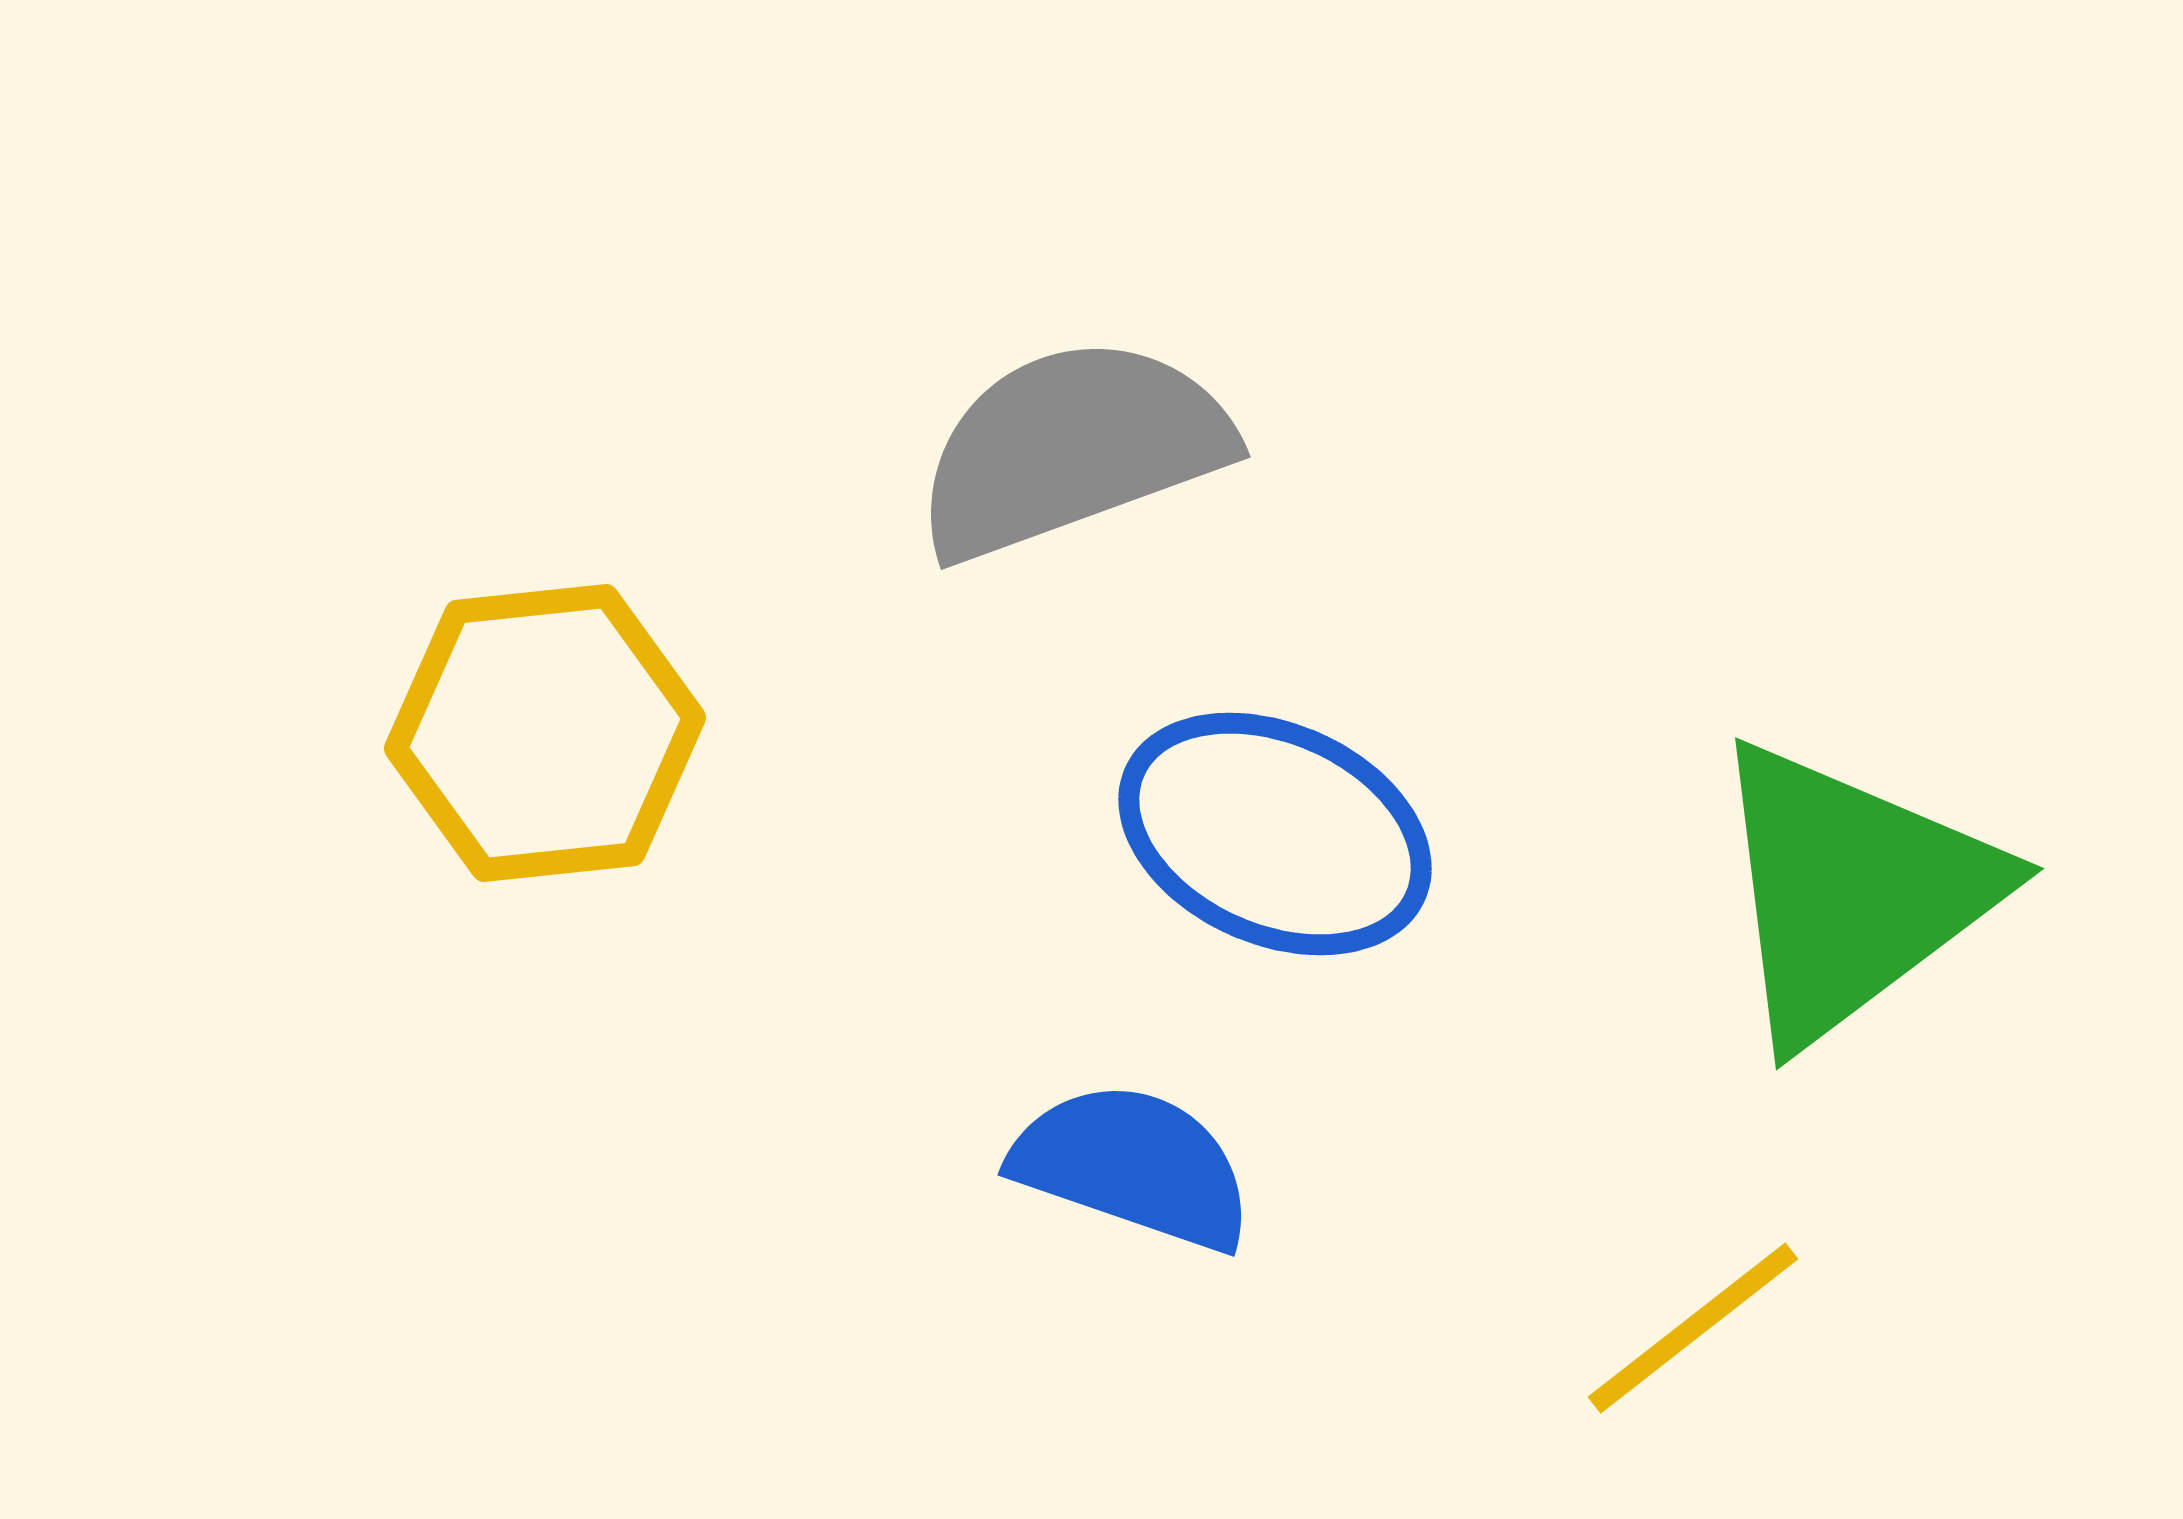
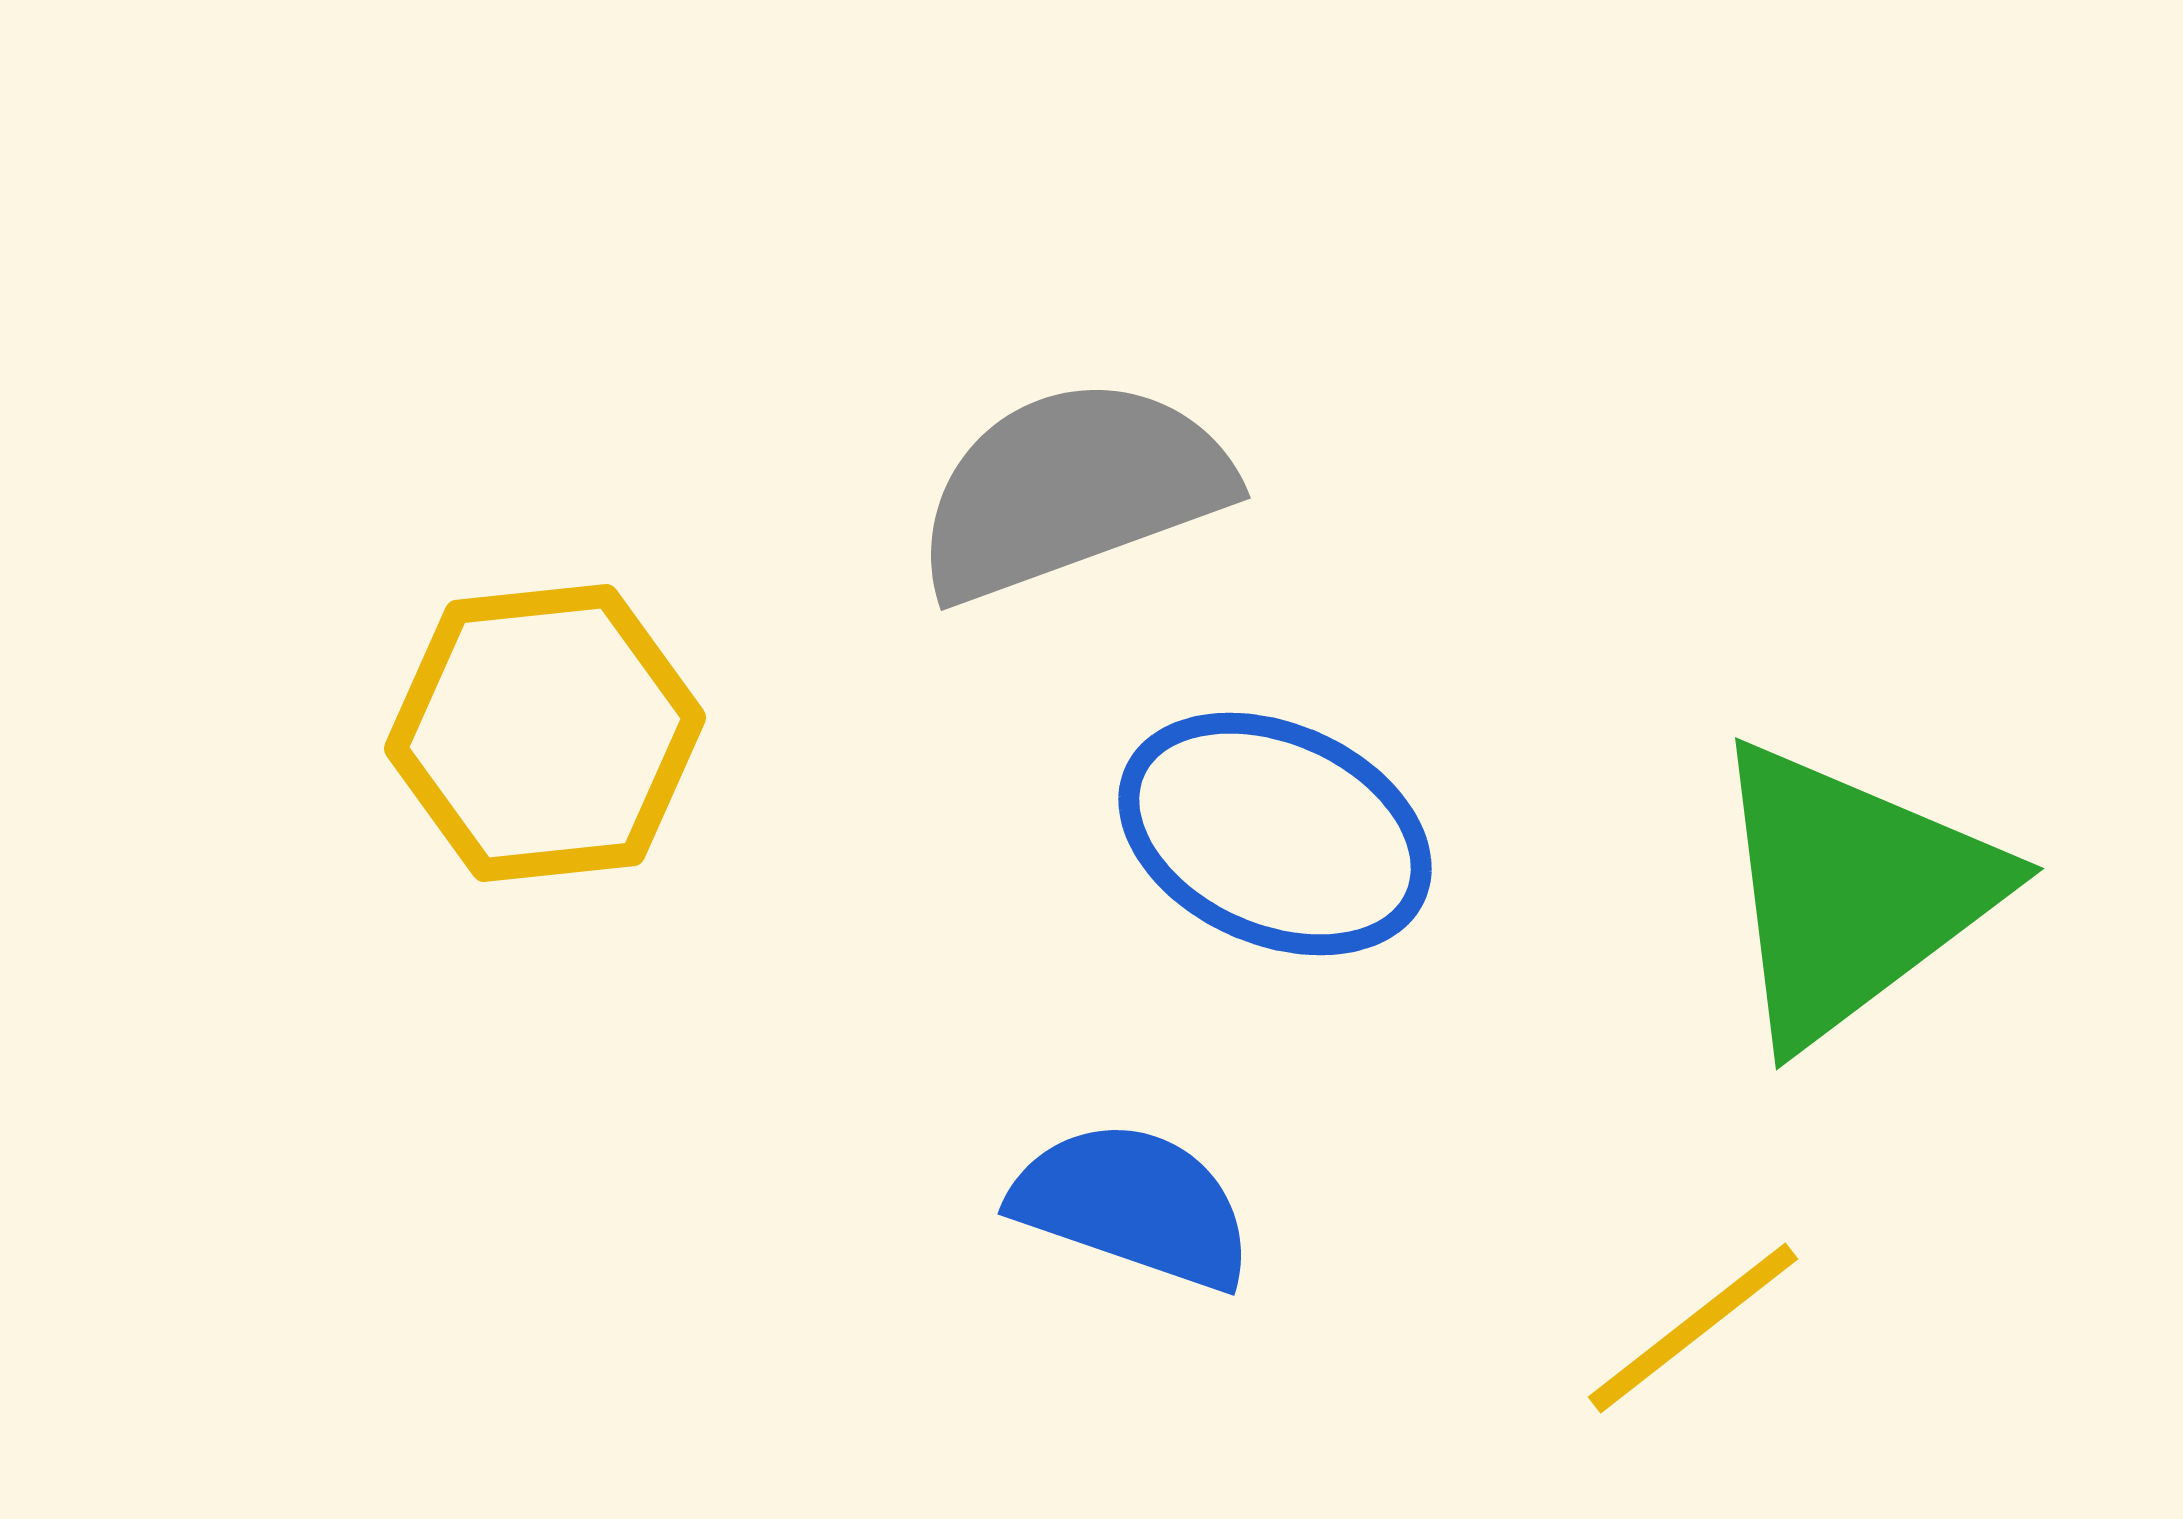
gray semicircle: moved 41 px down
blue semicircle: moved 39 px down
